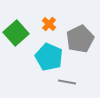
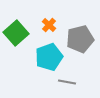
orange cross: moved 1 px down
gray pentagon: rotated 12 degrees clockwise
cyan pentagon: rotated 28 degrees clockwise
